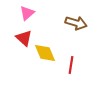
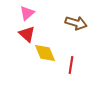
red triangle: moved 3 px right, 4 px up
